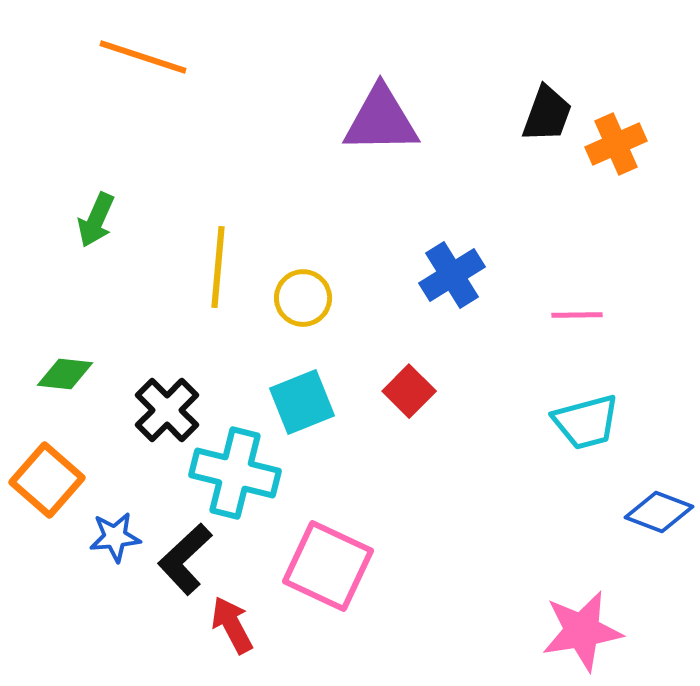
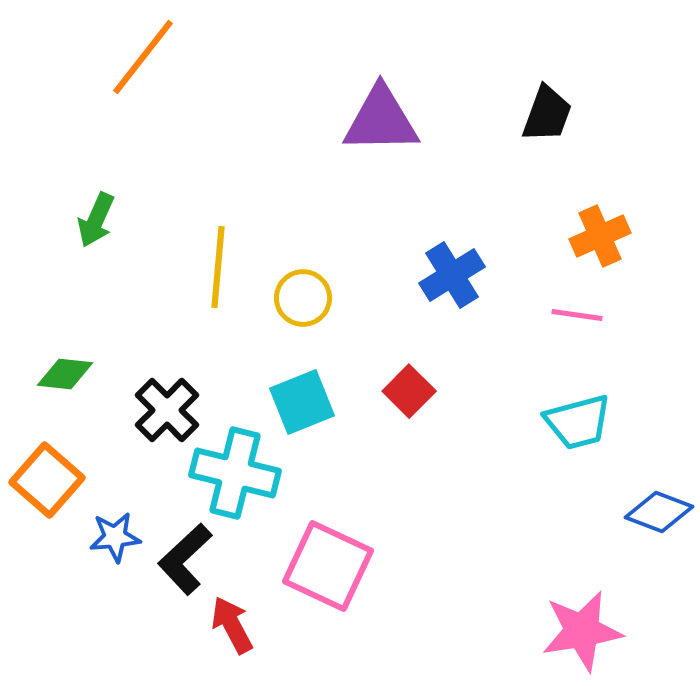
orange line: rotated 70 degrees counterclockwise
orange cross: moved 16 px left, 92 px down
pink line: rotated 9 degrees clockwise
cyan trapezoid: moved 8 px left
